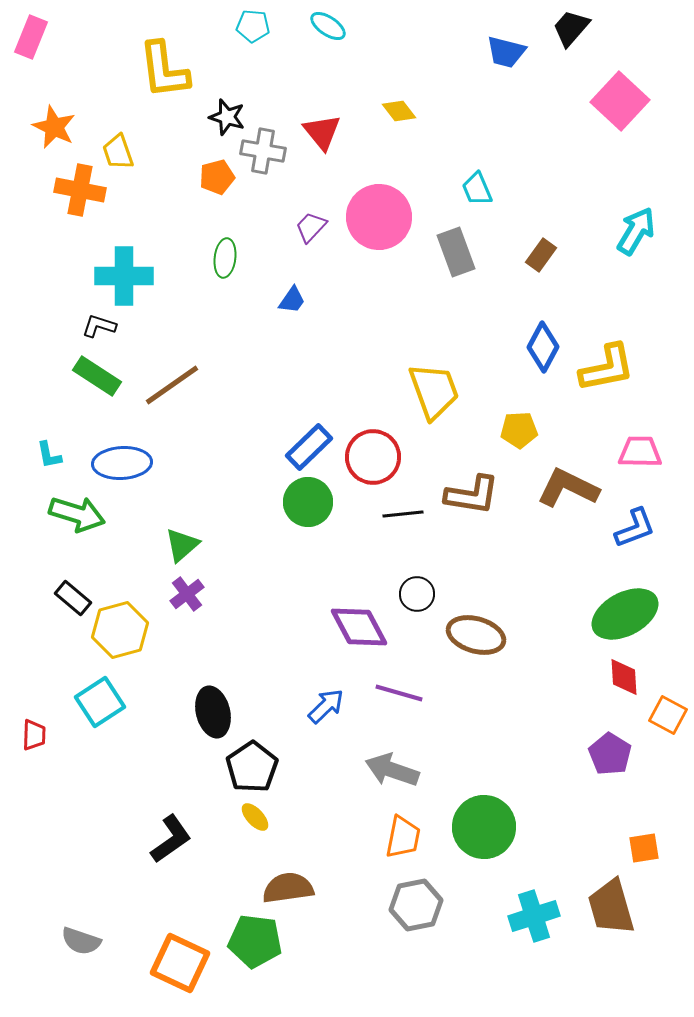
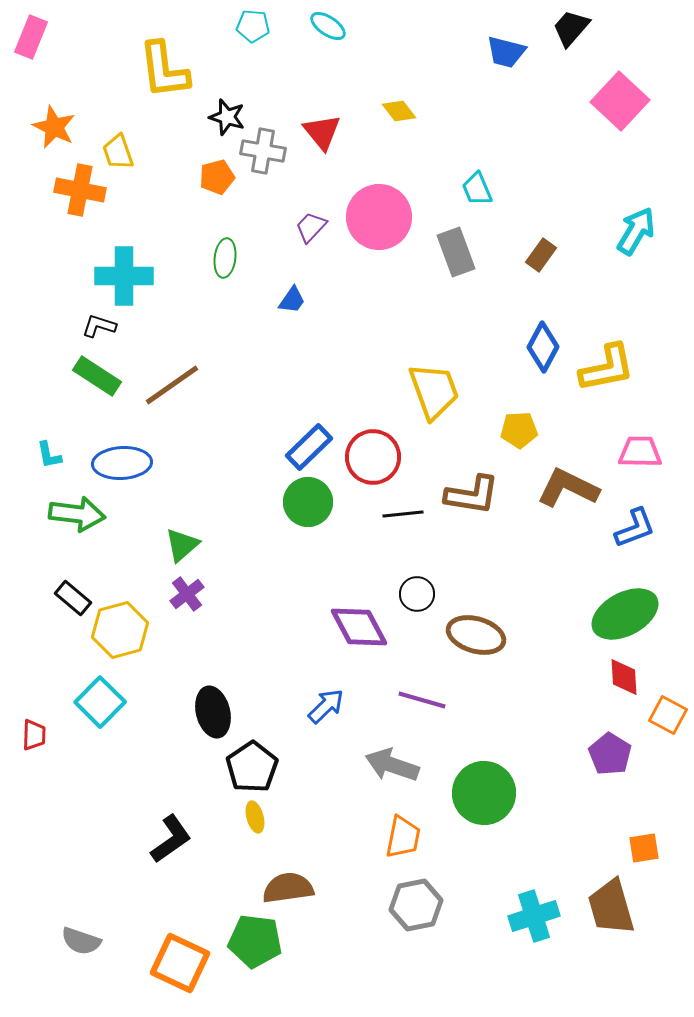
green arrow at (77, 514): rotated 10 degrees counterclockwise
purple line at (399, 693): moved 23 px right, 7 px down
cyan square at (100, 702): rotated 12 degrees counterclockwise
gray arrow at (392, 770): moved 5 px up
yellow ellipse at (255, 817): rotated 28 degrees clockwise
green circle at (484, 827): moved 34 px up
